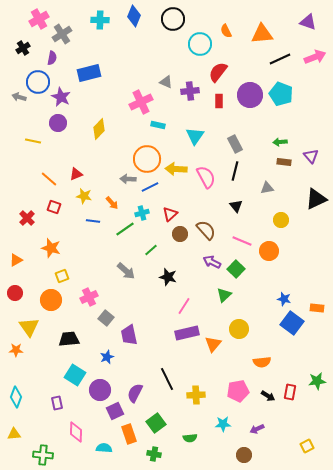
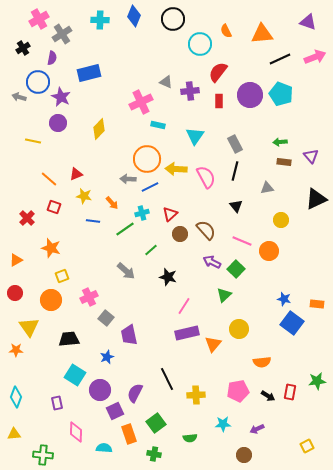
orange rectangle at (317, 308): moved 4 px up
